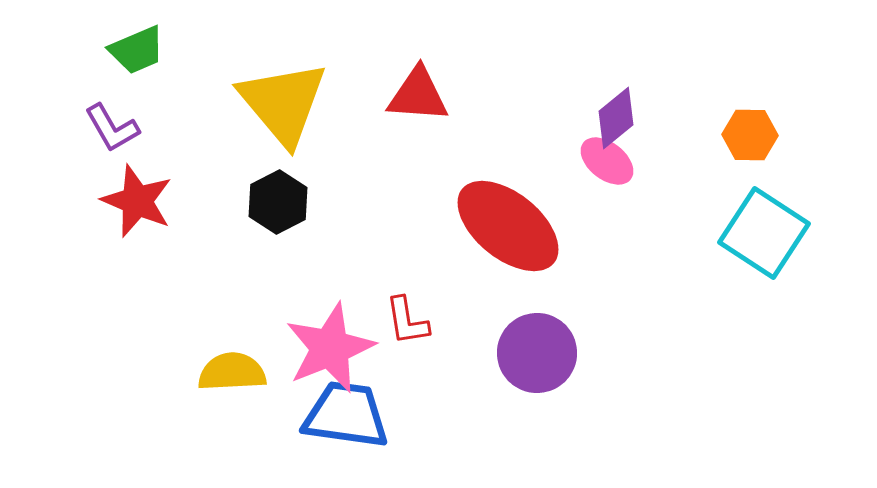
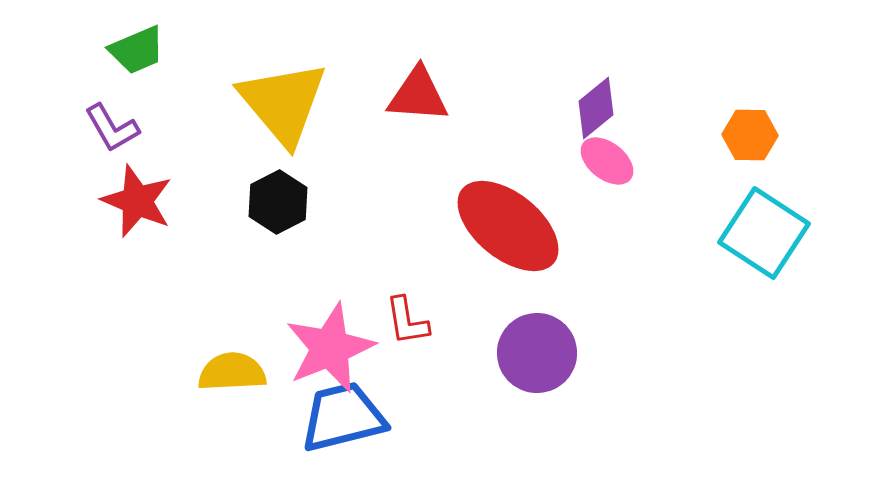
purple diamond: moved 20 px left, 10 px up
blue trapezoid: moved 3 px left, 2 px down; rotated 22 degrees counterclockwise
